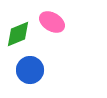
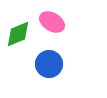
blue circle: moved 19 px right, 6 px up
